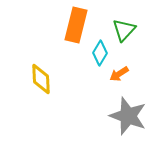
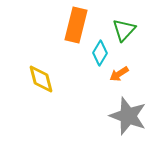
yellow diamond: rotated 12 degrees counterclockwise
